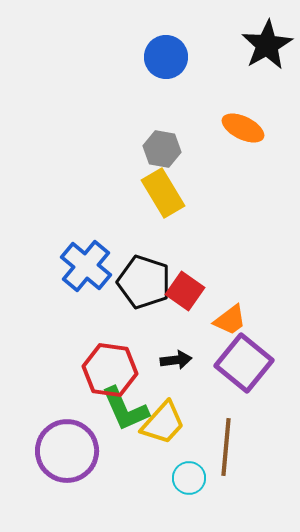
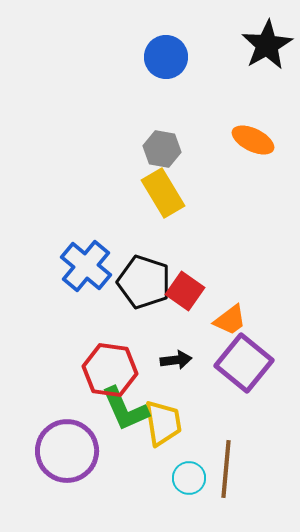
orange ellipse: moved 10 px right, 12 px down
yellow trapezoid: rotated 51 degrees counterclockwise
brown line: moved 22 px down
